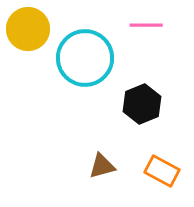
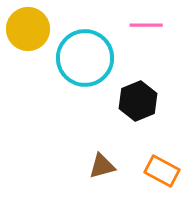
black hexagon: moved 4 px left, 3 px up
